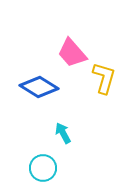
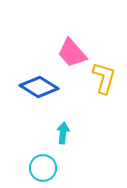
cyan arrow: rotated 35 degrees clockwise
